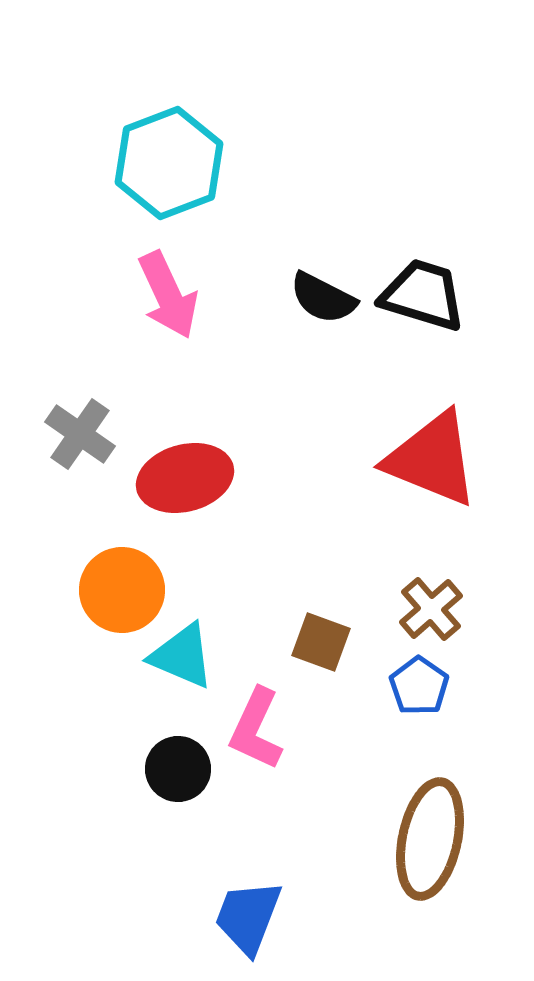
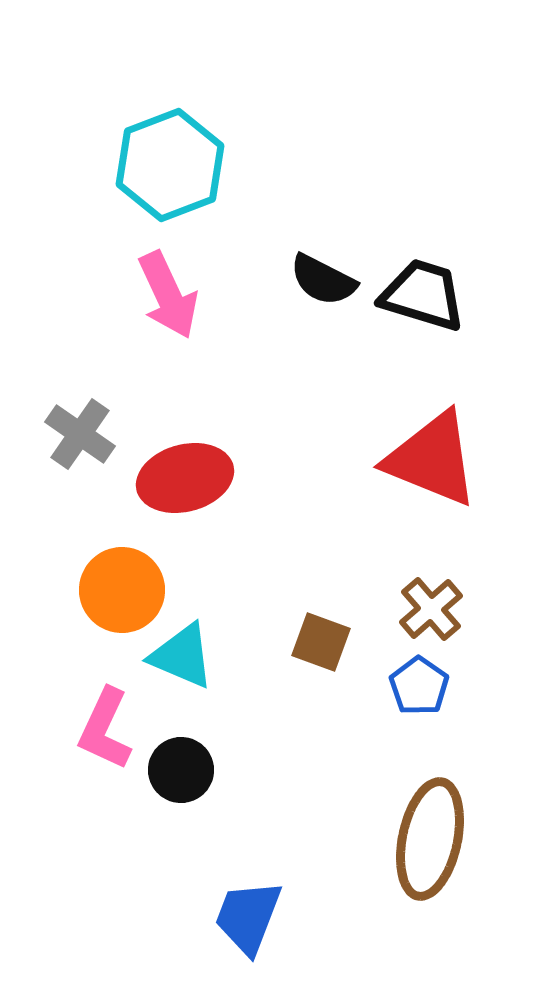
cyan hexagon: moved 1 px right, 2 px down
black semicircle: moved 18 px up
pink L-shape: moved 151 px left
black circle: moved 3 px right, 1 px down
